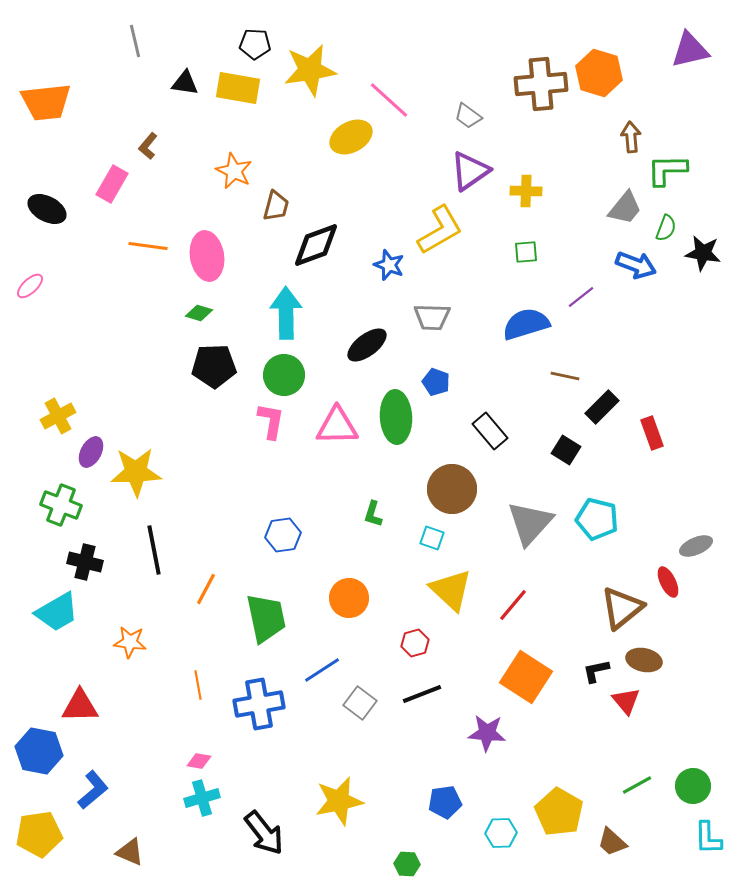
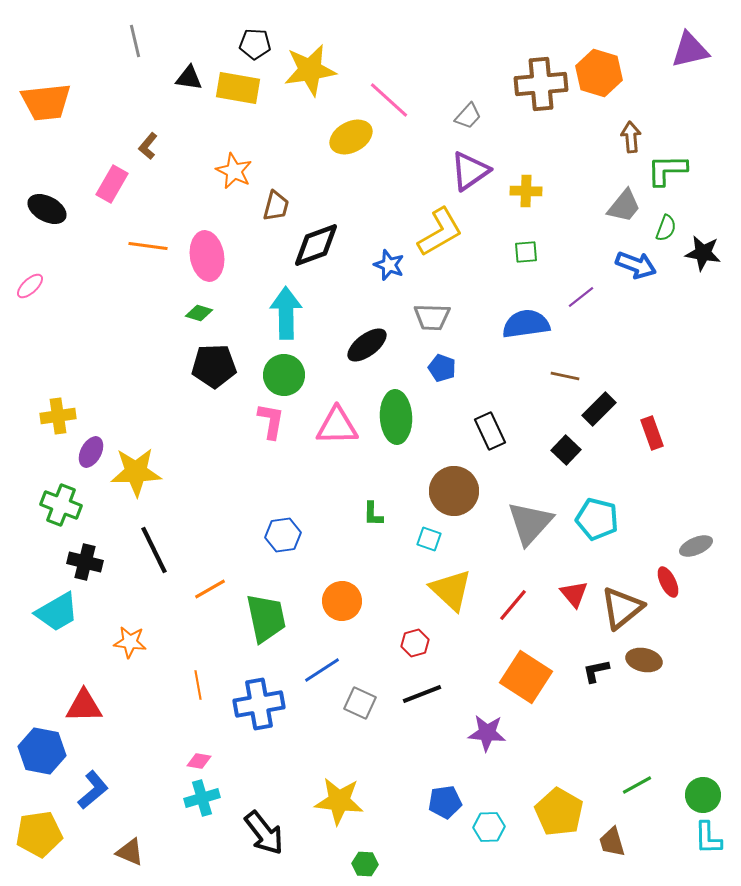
black triangle at (185, 83): moved 4 px right, 5 px up
gray trapezoid at (468, 116): rotated 84 degrees counterclockwise
gray trapezoid at (625, 208): moved 1 px left, 2 px up
yellow L-shape at (440, 230): moved 2 px down
blue semicircle at (526, 324): rotated 9 degrees clockwise
blue pentagon at (436, 382): moved 6 px right, 14 px up
black rectangle at (602, 407): moved 3 px left, 2 px down
yellow cross at (58, 416): rotated 20 degrees clockwise
black rectangle at (490, 431): rotated 15 degrees clockwise
black square at (566, 450): rotated 12 degrees clockwise
brown circle at (452, 489): moved 2 px right, 2 px down
green L-shape at (373, 514): rotated 16 degrees counterclockwise
cyan square at (432, 538): moved 3 px left, 1 px down
black line at (154, 550): rotated 15 degrees counterclockwise
orange line at (206, 589): moved 4 px right; rotated 32 degrees clockwise
orange circle at (349, 598): moved 7 px left, 3 px down
red triangle at (626, 701): moved 52 px left, 107 px up
gray square at (360, 703): rotated 12 degrees counterclockwise
red triangle at (80, 706): moved 4 px right
blue hexagon at (39, 751): moved 3 px right
green circle at (693, 786): moved 10 px right, 9 px down
yellow star at (339, 801): rotated 18 degrees clockwise
cyan hexagon at (501, 833): moved 12 px left, 6 px up
brown trapezoid at (612, 842): rotated 32 degrees clockwise
green hexagon at (407, 864): moved 42 px left
